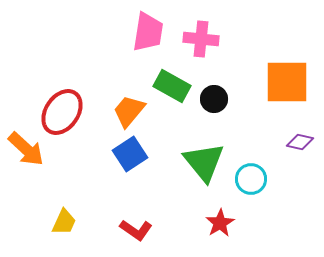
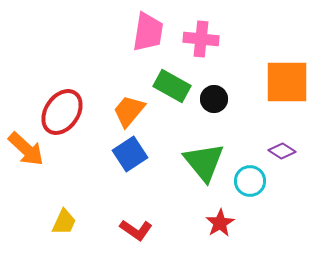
purple diamond: moved 18 px left, 9 px down; rotated 20 degrees clockwise
cyan circle: moved 1 px left, 2 px down
